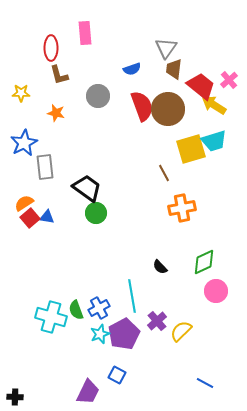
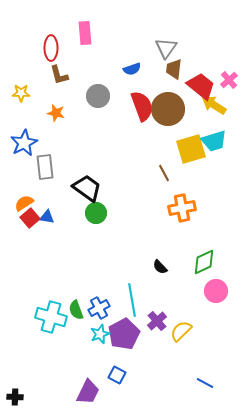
cyan line: moved 4 px down
